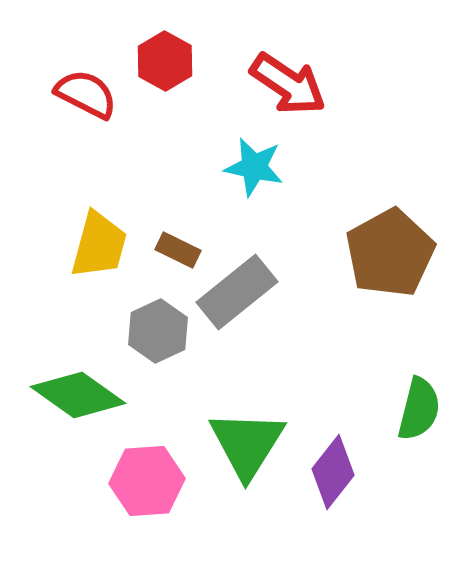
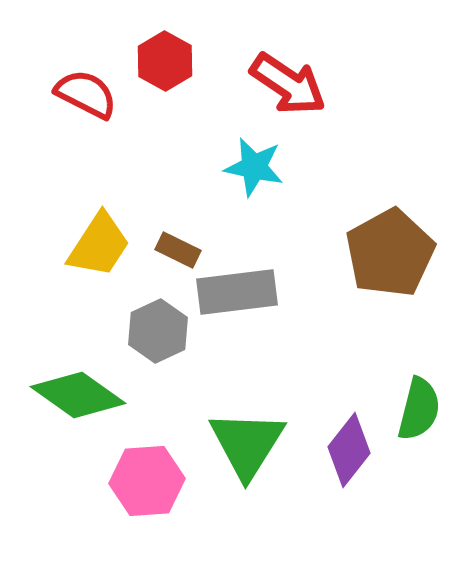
yellow trapezoid: rotated 18 degrees clockwise
gray rectangle: rotated 32 degrees clockwise
purple diamond: moved 16 px right, 22 px up
